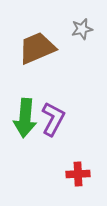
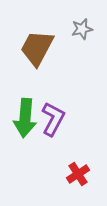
brown trapezoid: rotated 39 degrees counterclockwise
red cross: rotated 30 degrees counterclockwise
